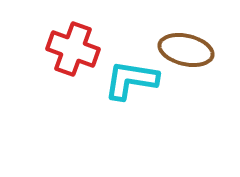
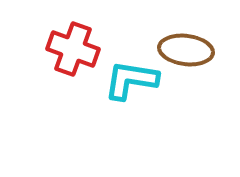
brown ellipse: rotated 6 degrees counterclockwise
